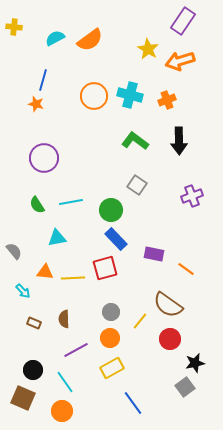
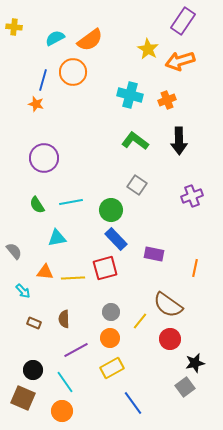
orange circle at (94, 96): moved 21 px left, 24 px up
orange line at (186, 269): moved 9 px right, 1 px up; rotated 66 degrees clockwise
